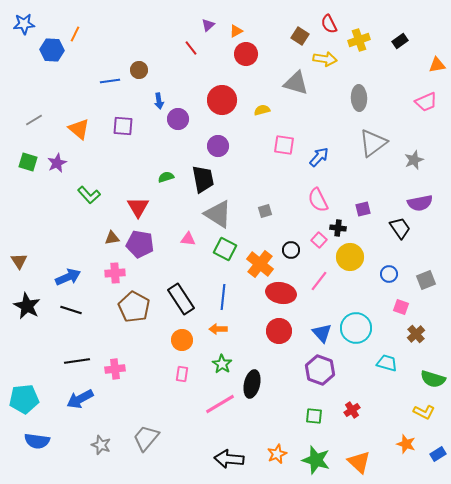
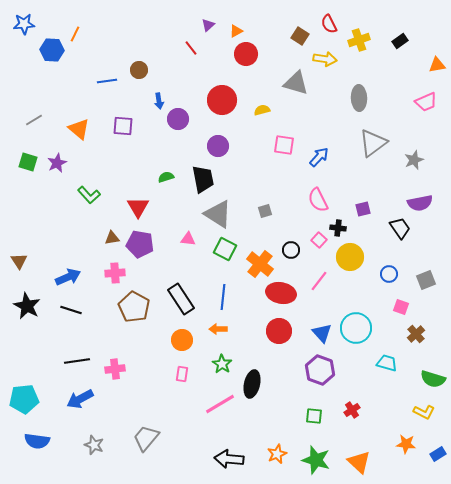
blue line at (110, 81): moved 3 px left
orange star at (406, 444): rotated 12 degrees counterclockwise
gray star at (101, 445): moved 7 px left
